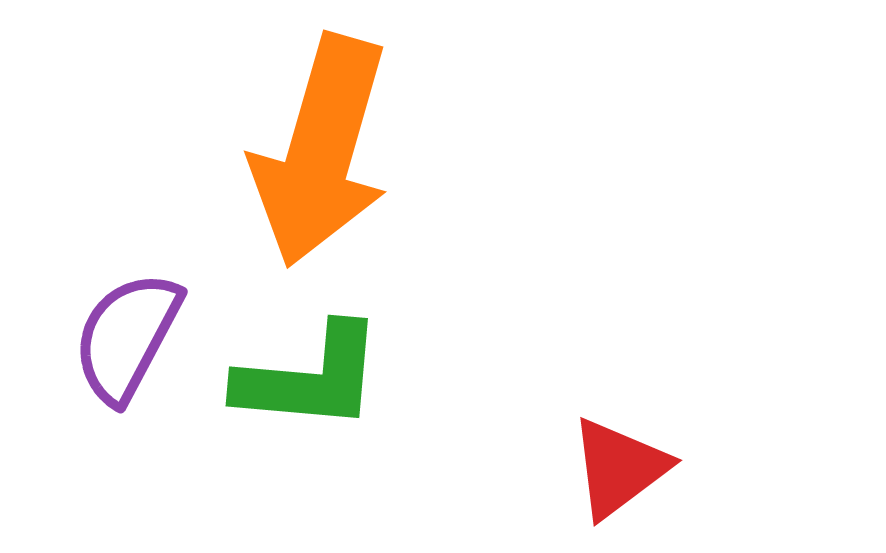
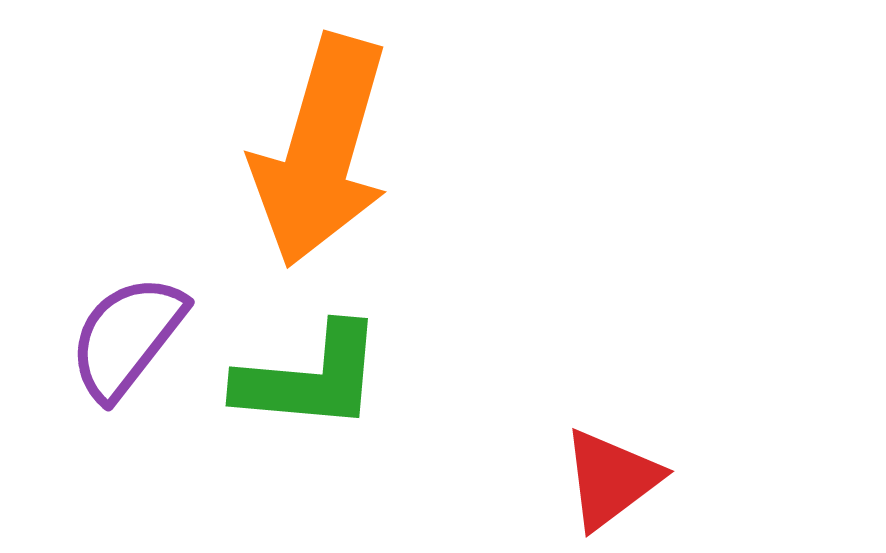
purple semicircle: rotated 10 degrees clockwise
red triangle: moved 8 px left, 11 px down
